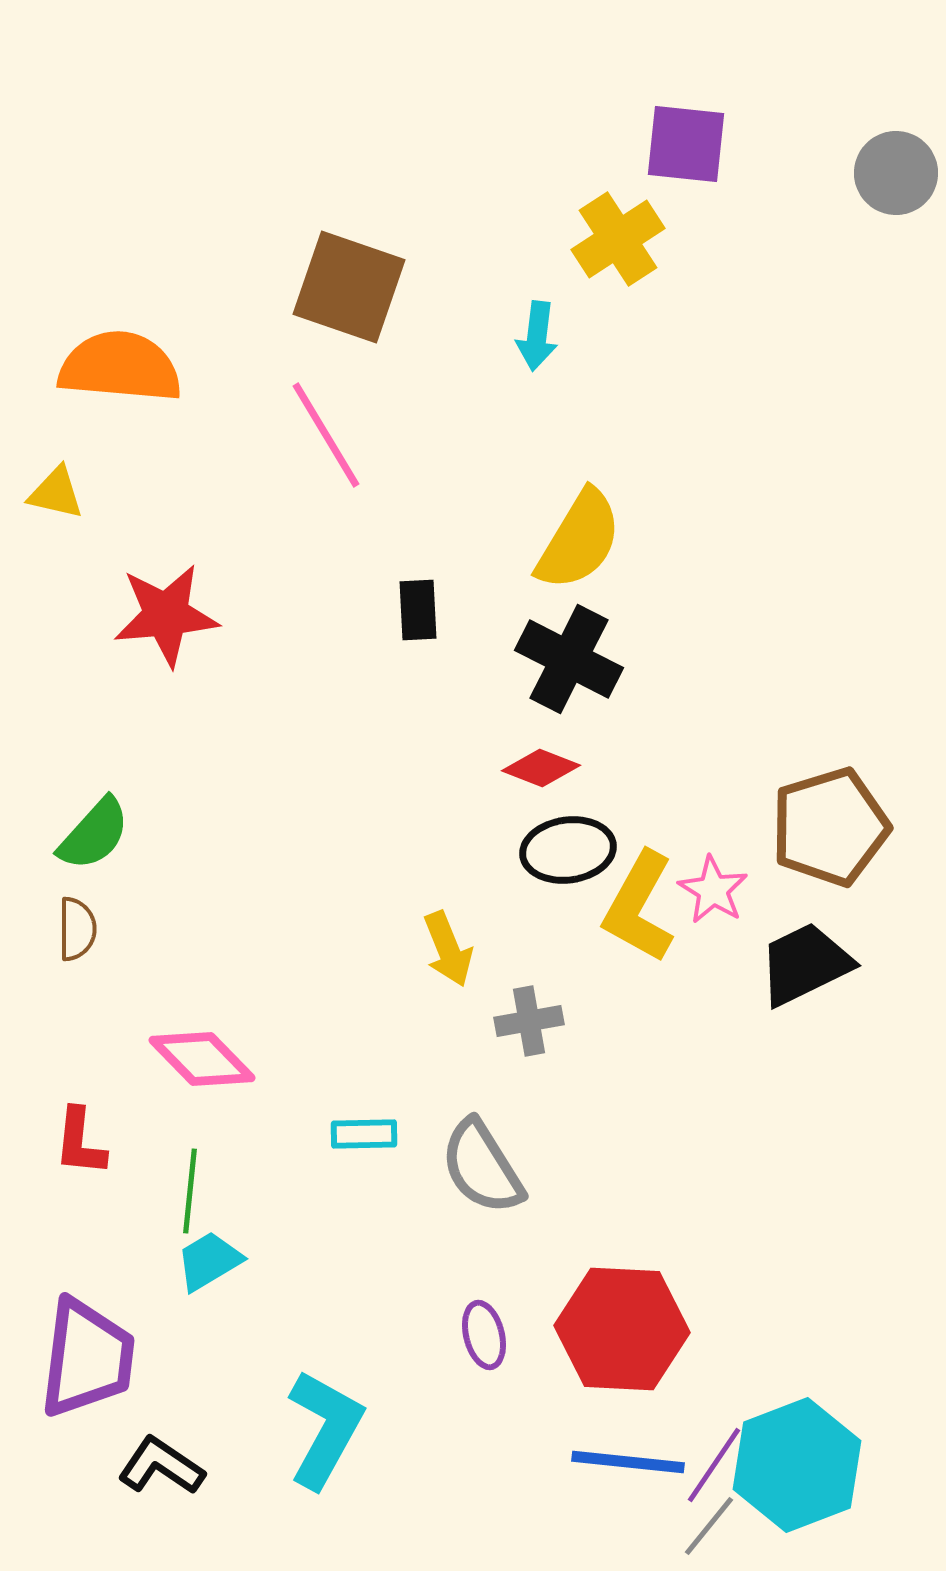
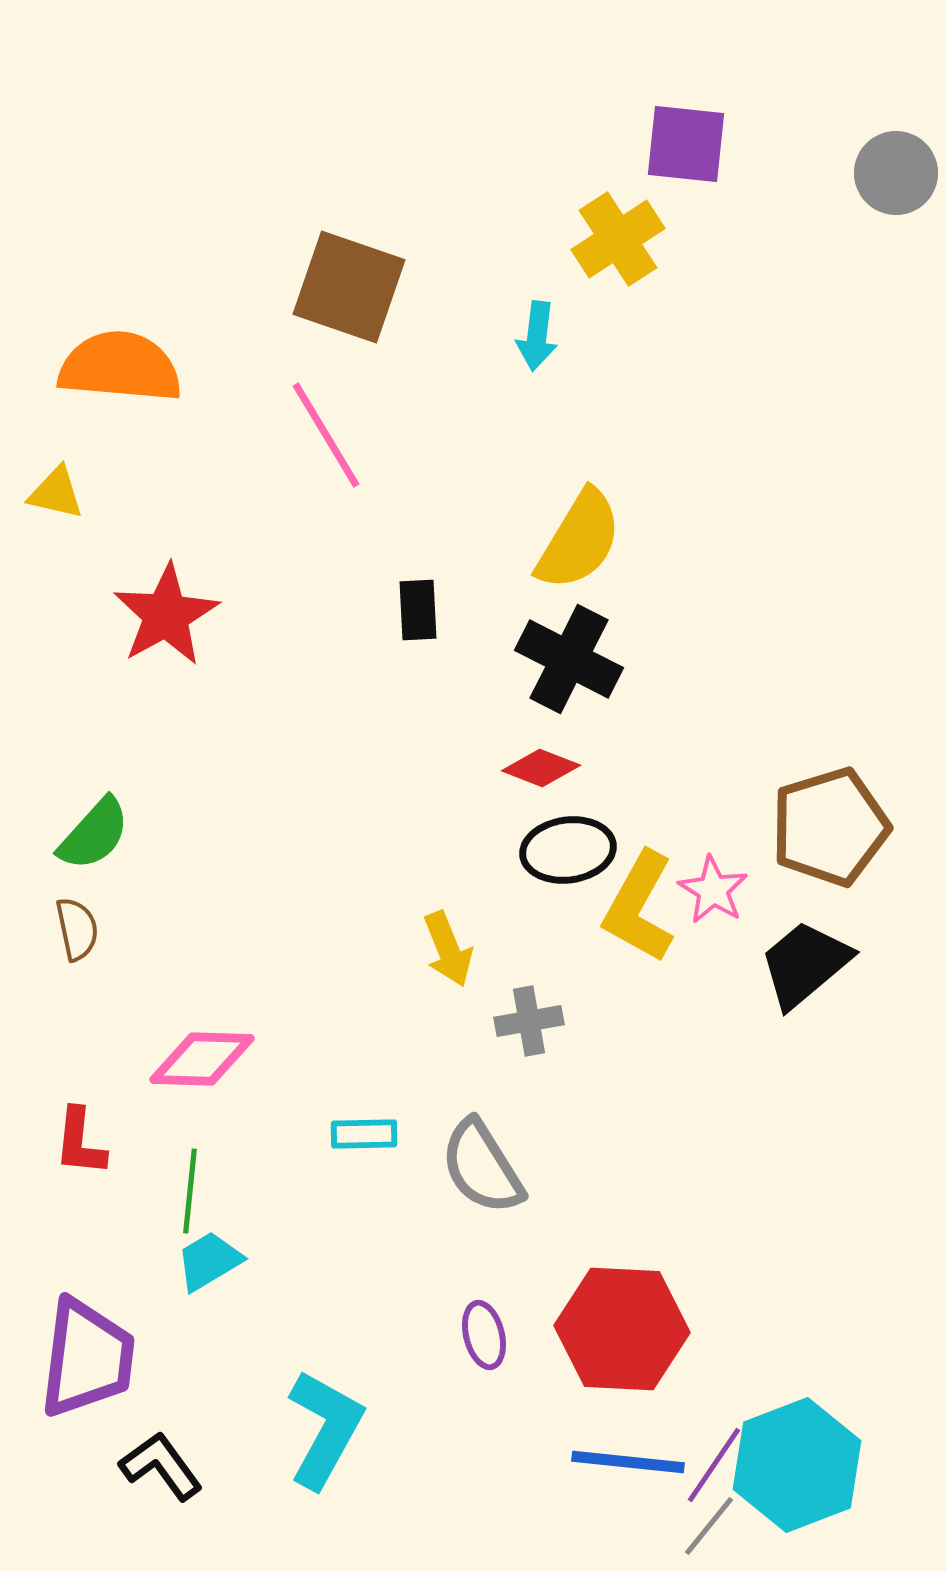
red star: rotated 24 degrees counterclockwise
brown semicircle: rotated 12 degrees counterclockwise
black trapezoid: rotated 14 degrees counterclockwise
pink diamond: rotated 44 degrees counterclockwise
black L-shape: rotated 20 degrees clockwise
